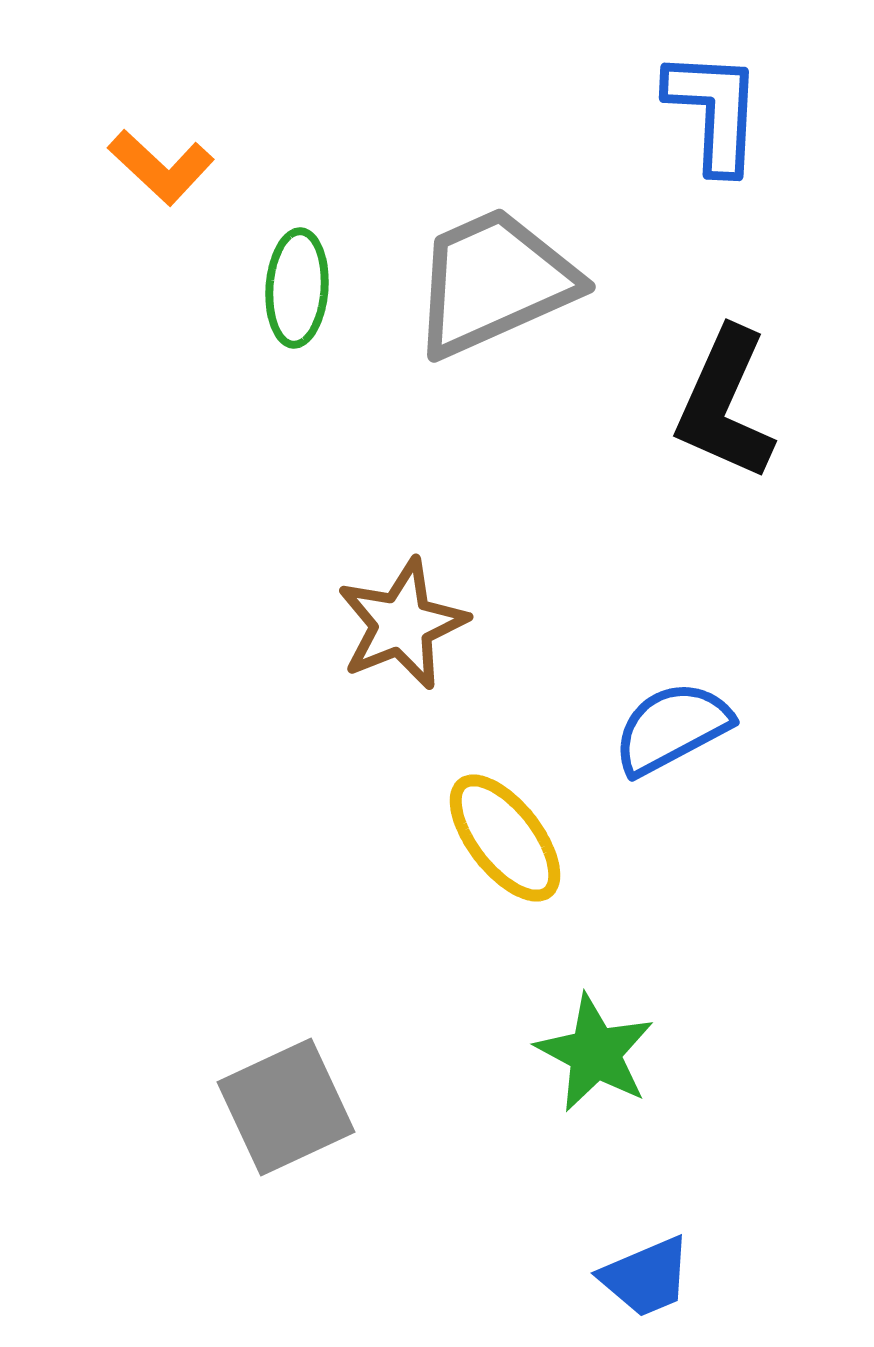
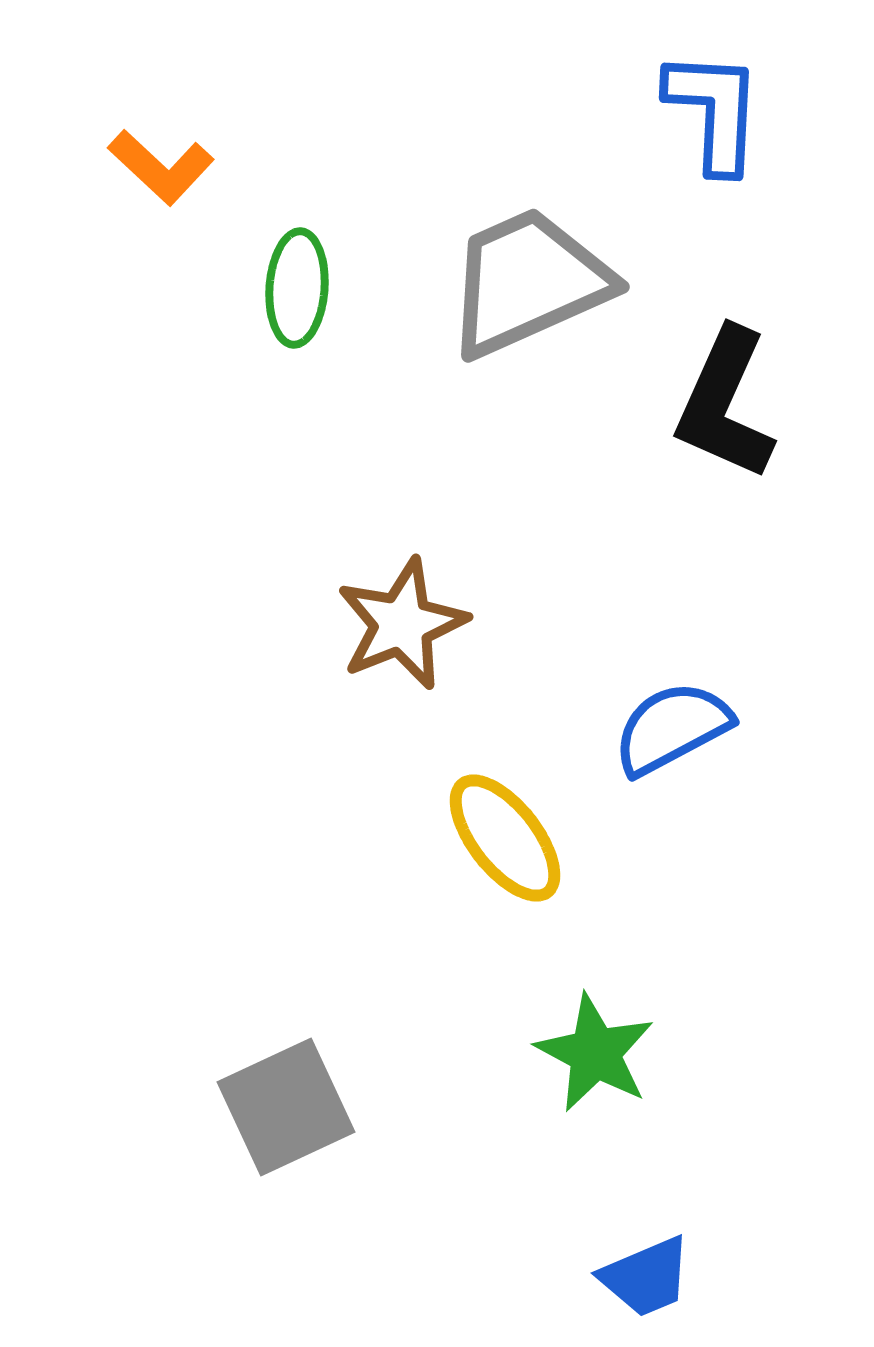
gray trapezoid: moved 34 px right
